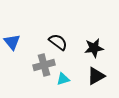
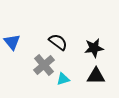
gray cross: rotated 25 degrees counterclockwise
black triangle: rotated 30 degrees clockwise
